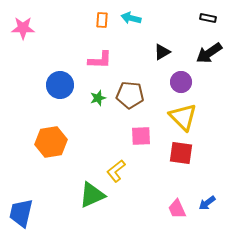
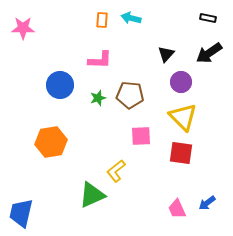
black triangle: moved 4 px right, 2 px down; rotated 18 degrees counterclockwise
